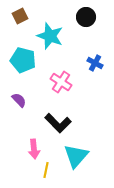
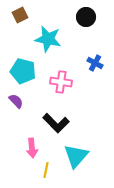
brown square: moved 1 px up
cyan star: moved 2 px left, 3 px down; rotated 8 degrees counterclockwise
cyan pentagon: moved 11 px down
pink cross: rotated 25 degrees counterclockwise
purple semicircle: moved 3 px left, 1 px down
black L-shape: moved 2 px left
pink arrow: moved 2 px left, 1 px up
